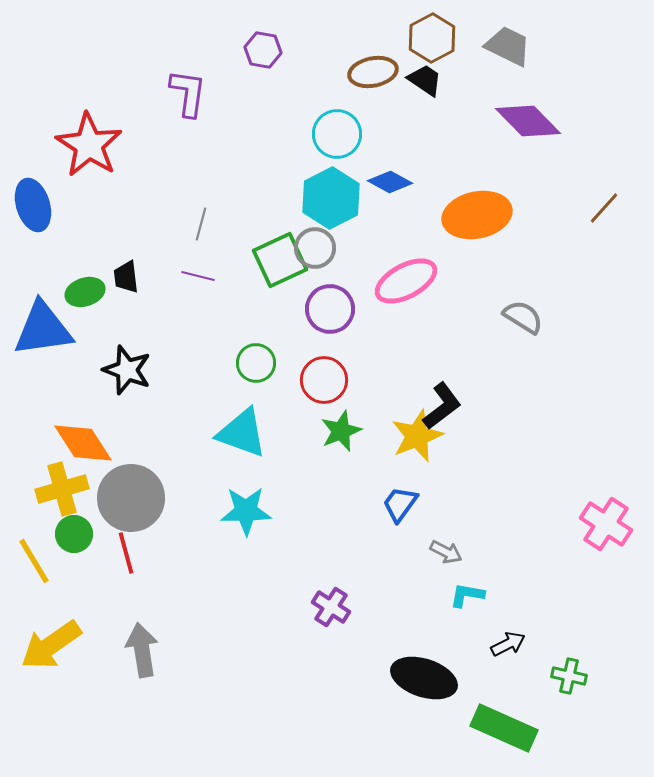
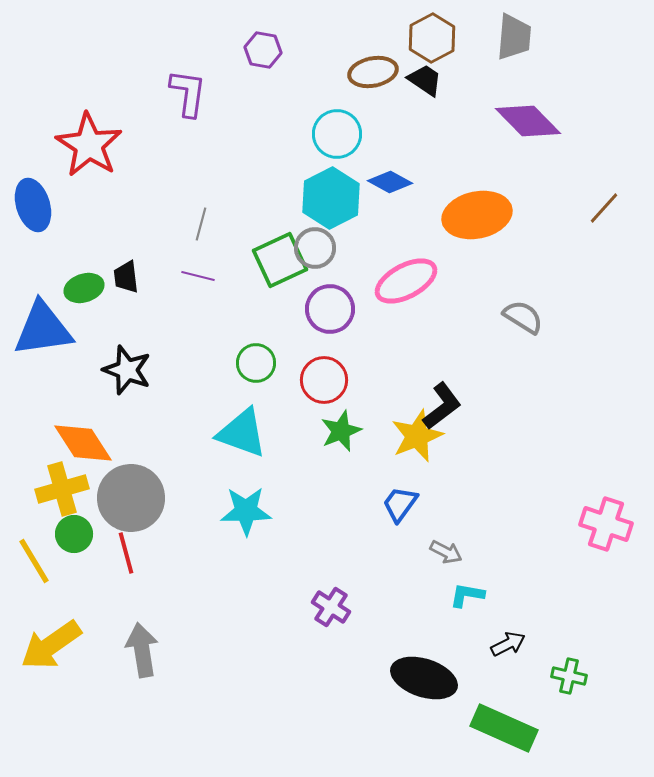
gray trapezoid at (508, 46): moved 6 px right, 9 px up; rotated 69 degrees clockwise
green ellipse at (85, 292): moved 1 px left, 4 px up
pink cross at (606, 524): rotated 15 degrees counterclockwise
